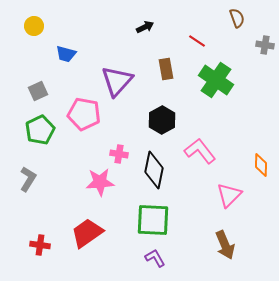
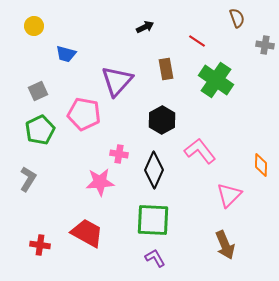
black diamond: rotated 12 degrees clockwise
red trapezoid: rotated 64 degrees clockwise
